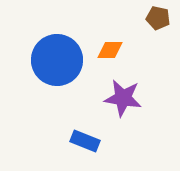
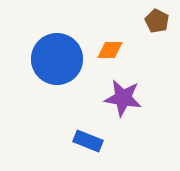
brown pentagon: moved 1 px left, 3 px down; rotated 15 degrees clockwise
blue circle: moved 1 px up
blue rectangle: moved 3 px right
